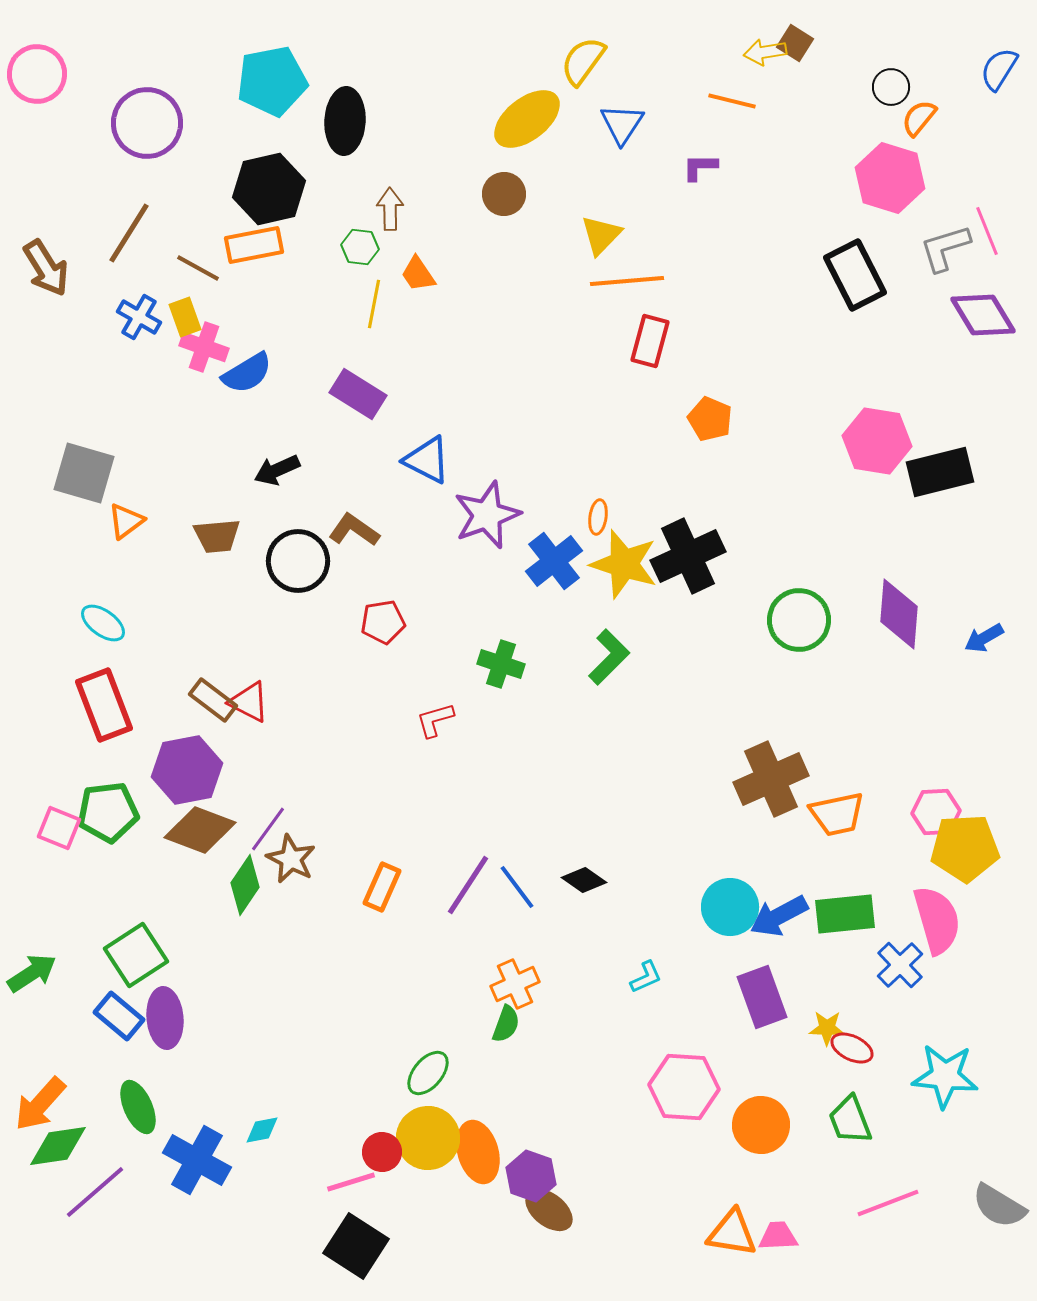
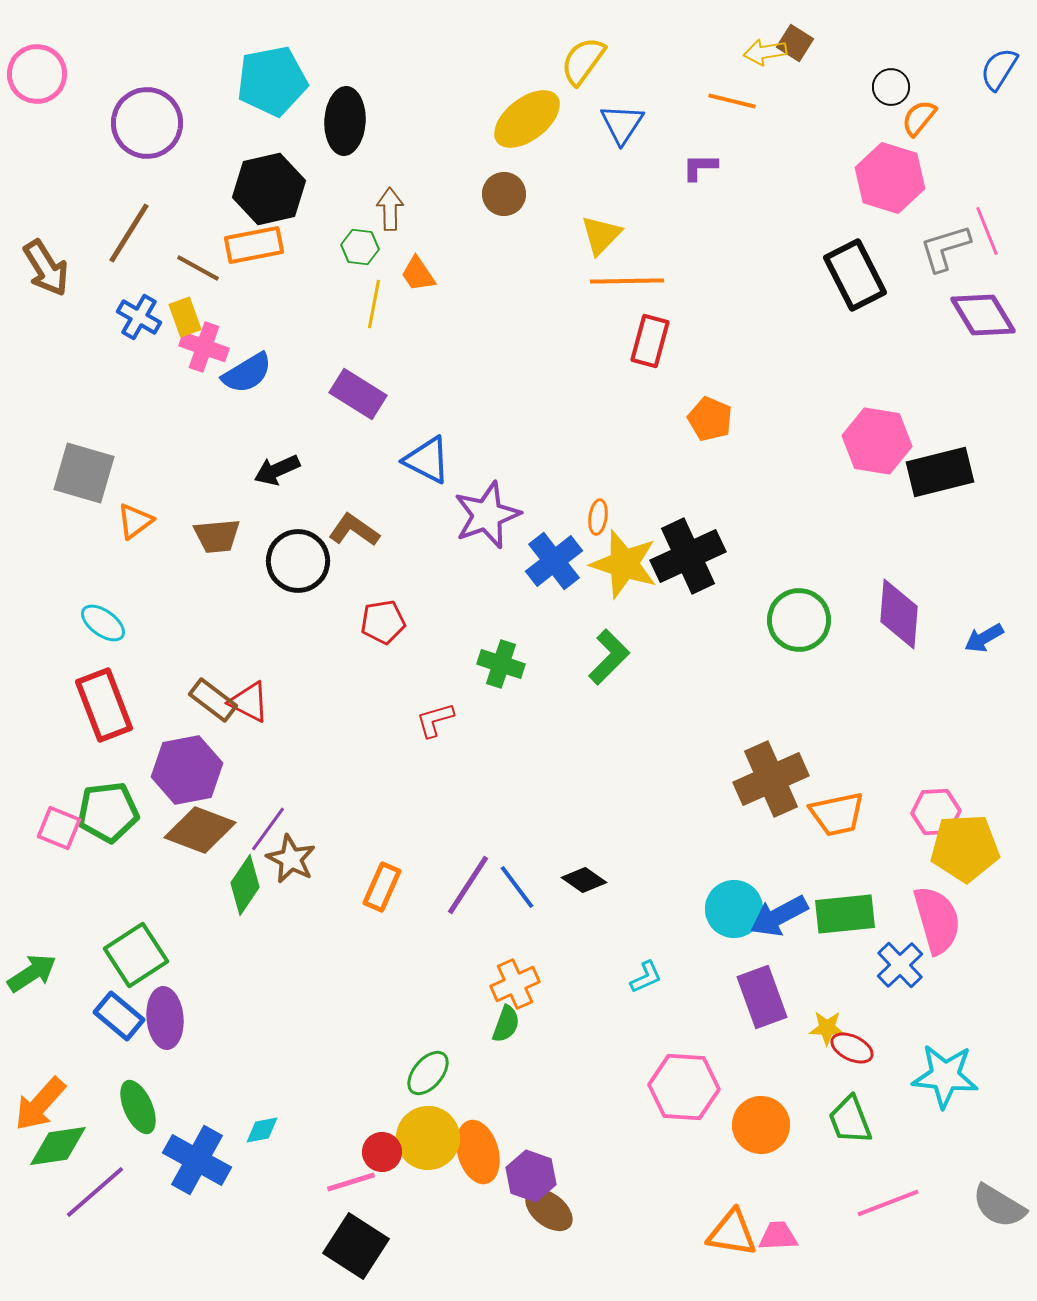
orange line at (627, 281): rotated 4 degrees clockwise
orange triangle at (126, 521): moved 9 px right
cyan circle at (730, 907): moved 4 px right, 2 px down
